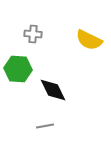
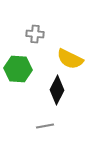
gray cross: moved 2 px right
yellow semicircle: moved 19 px left, 19 px down
black diamond: moved 4 px right; rotated 52 degrees clockwise
